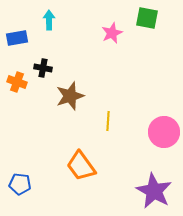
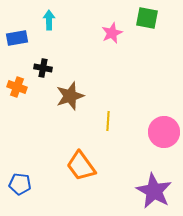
orange cross: moved 5 px down
